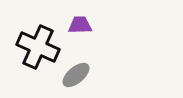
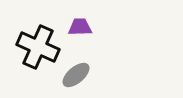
purple trapezoid: moved 2 px down
